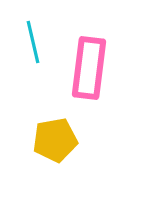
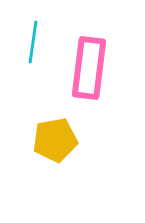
cyan line: rotated 21 degrees clockwise
